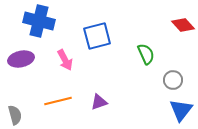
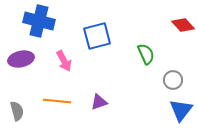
pink arrow: moved 1 px left, 1 px down
orange line: moved 1 px left; rotated 20 degrees clockwise
gray semicircle: moved 2 px right, 4 px up
